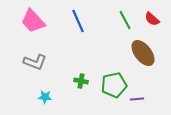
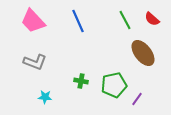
purple line: rotated 48 degrees counterclockwise
